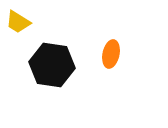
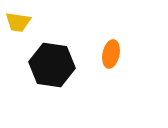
yellow trapezoid: rotated 24 degrees counterclockwise
